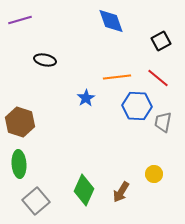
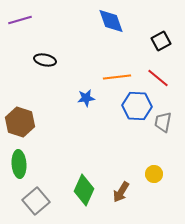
blue star: rotated 24 degrees clockwise
